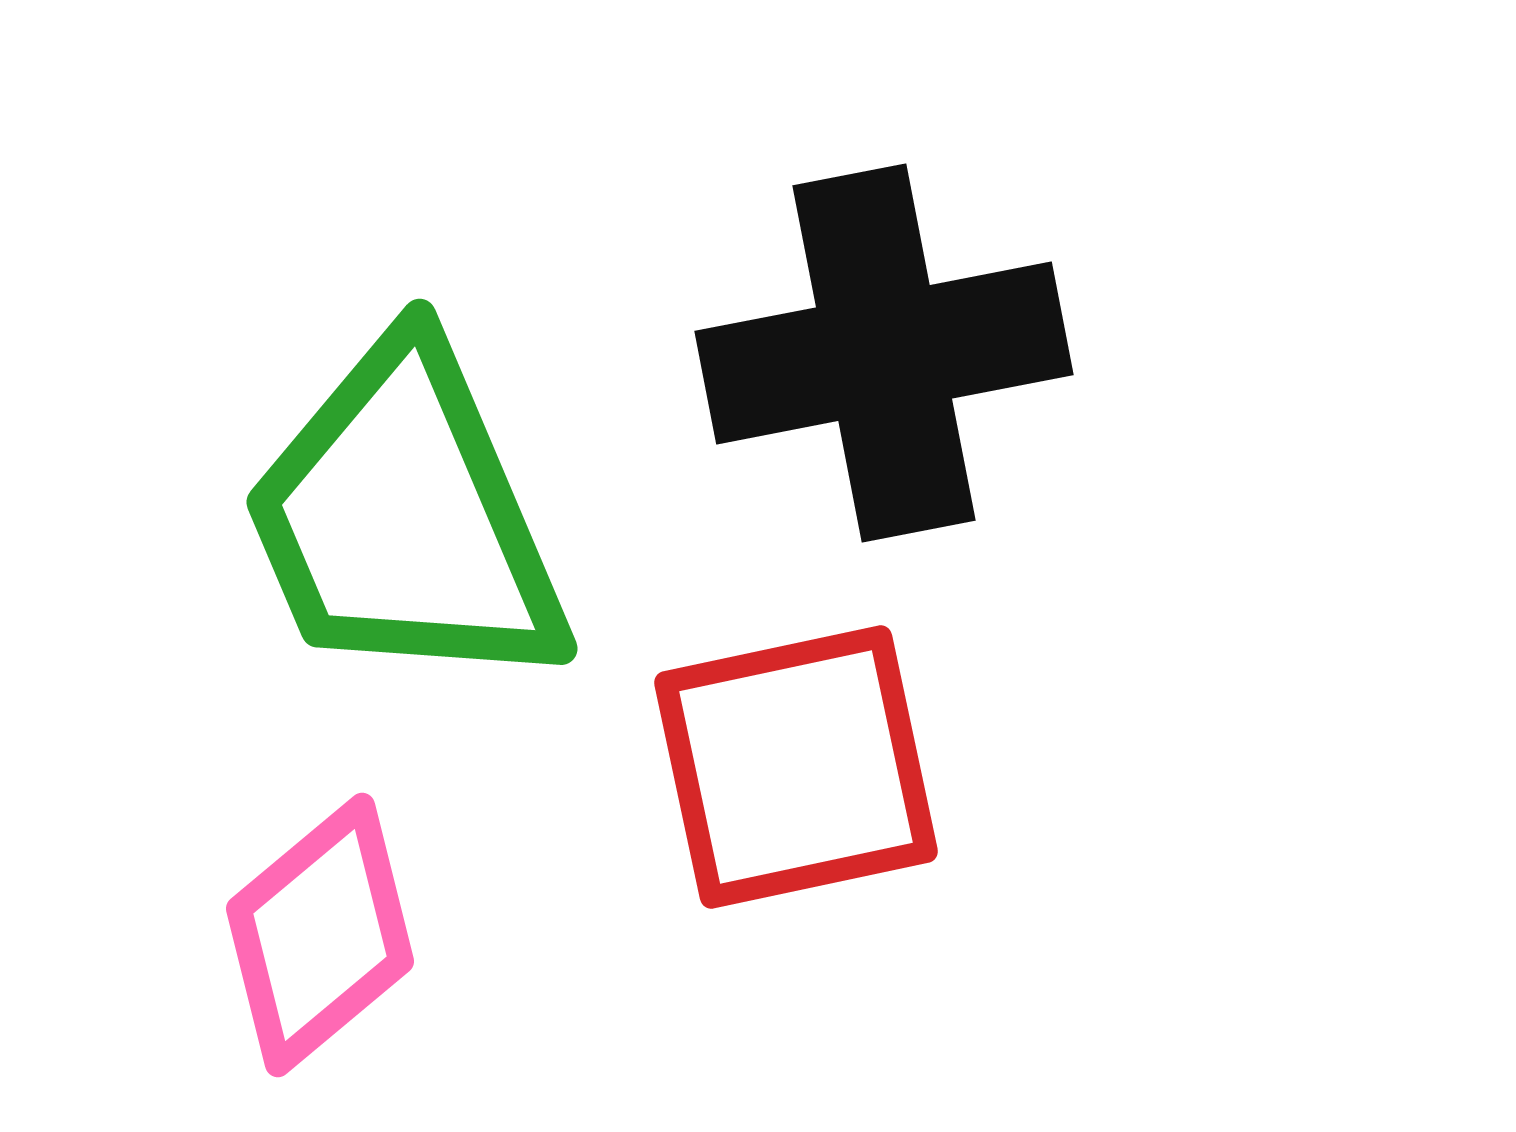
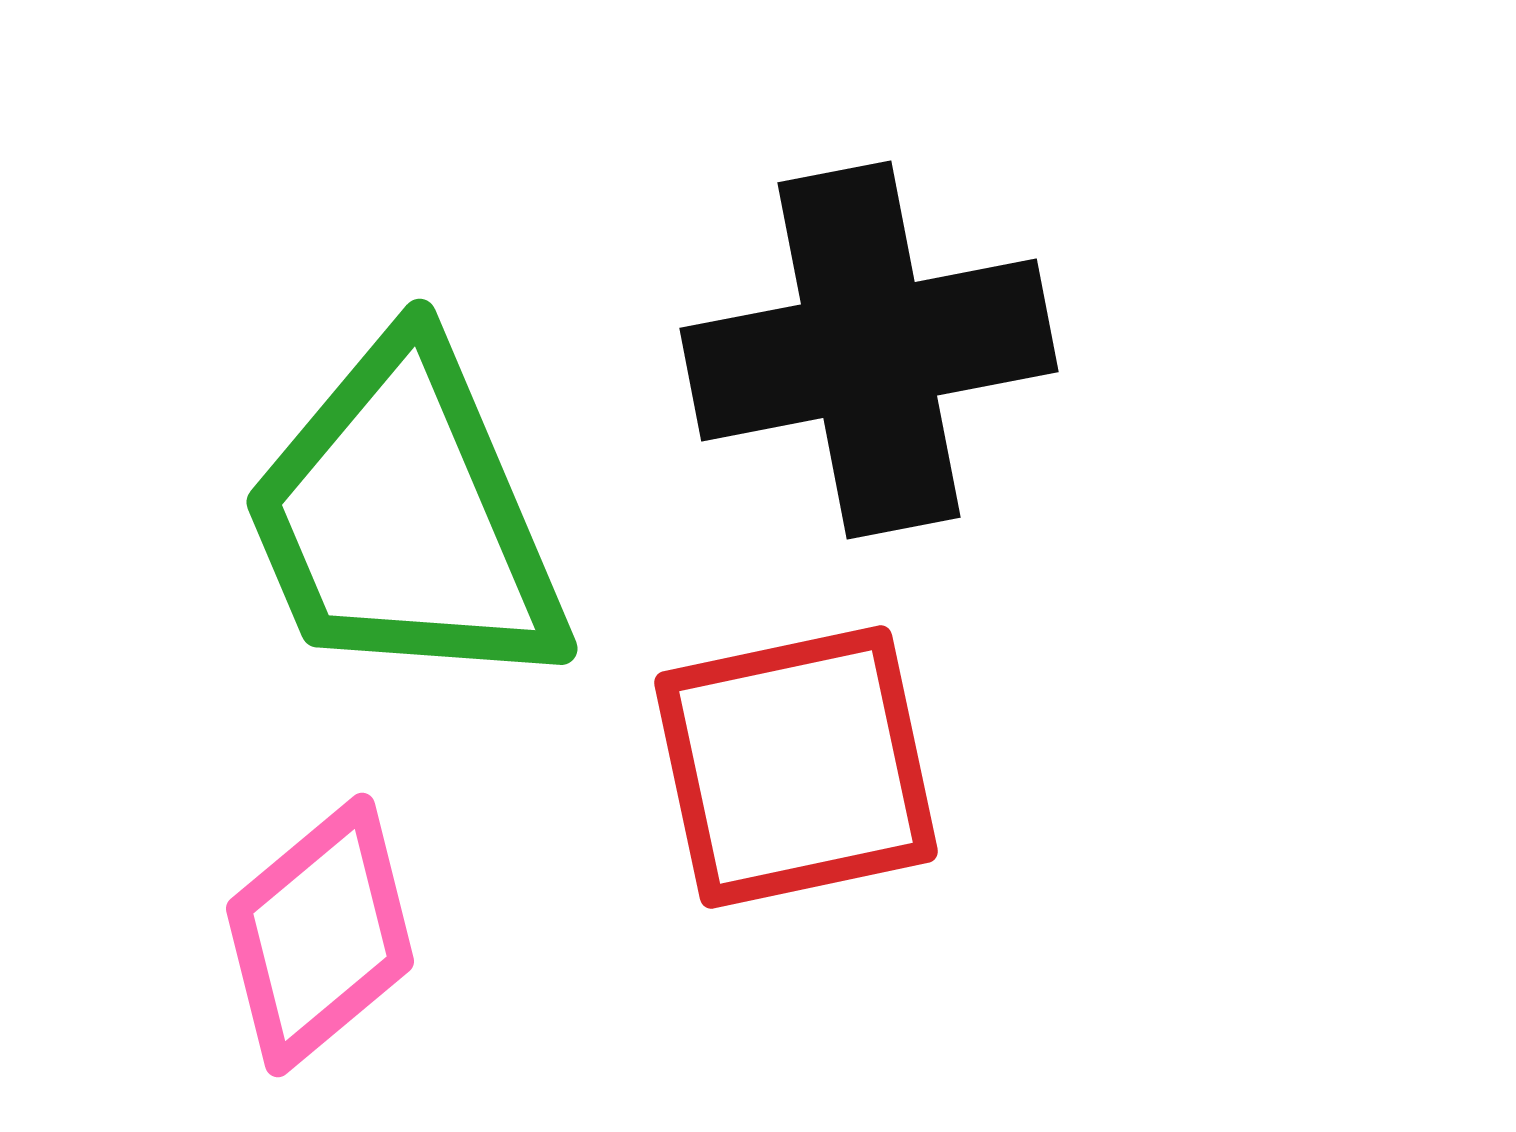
black cross: moved 15 px left, 3 px up
